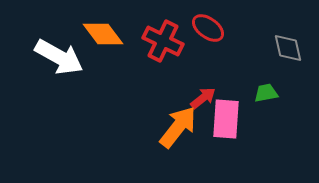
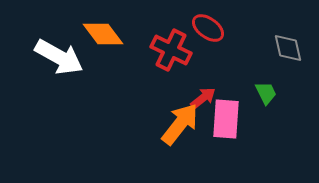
red cross: moved 8 px right, 9 px down
green trapezoid: rotated 75 degrees clockwise
orange arrow: moved 2 px right, 3 px up
